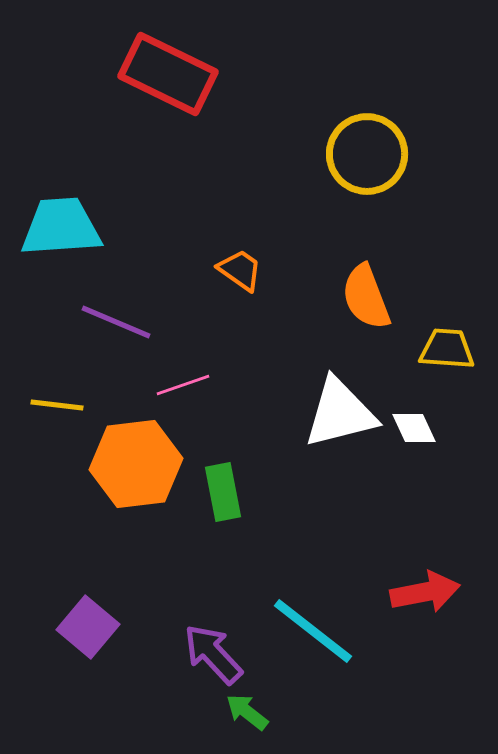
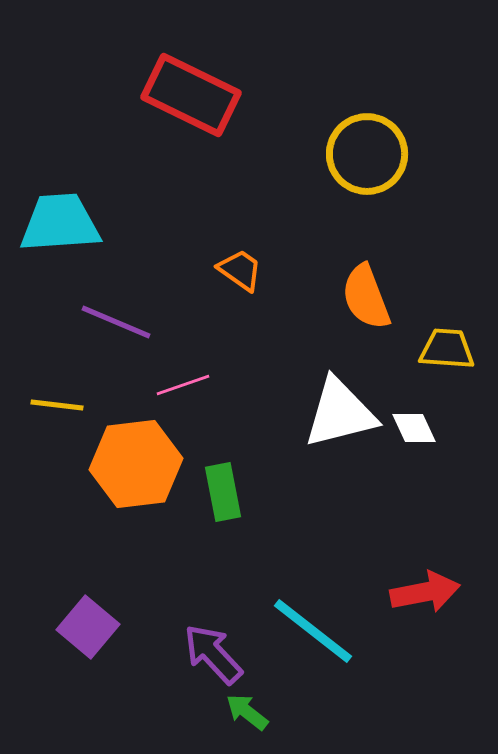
red rectangle: moved 23 px right, 21 px down
cyan trapezoid: moved 1 px left, 4 px up
